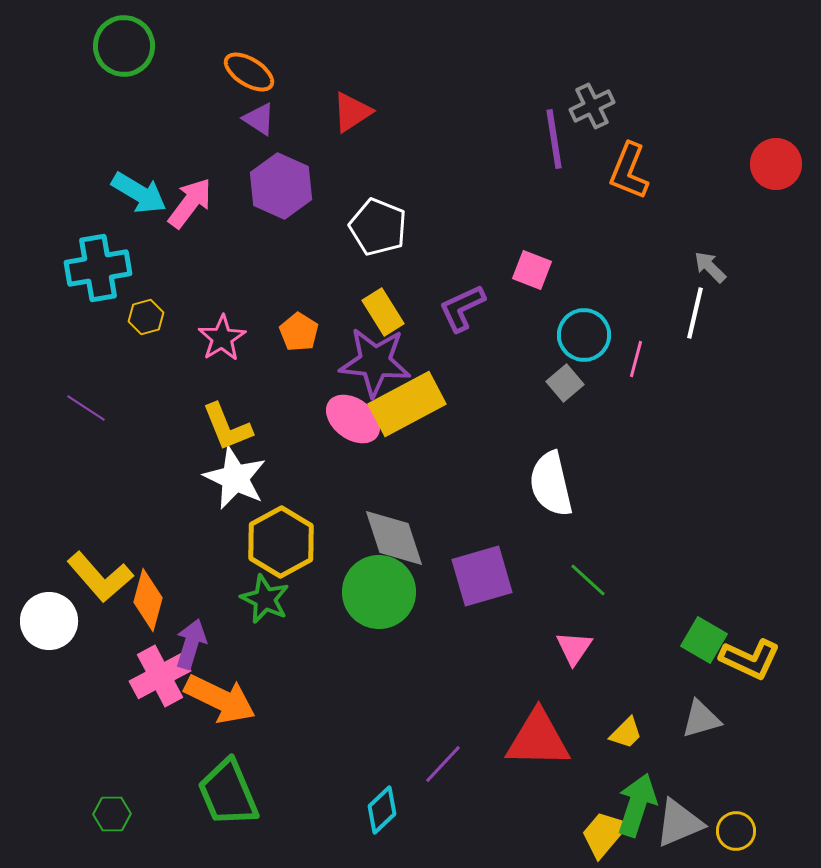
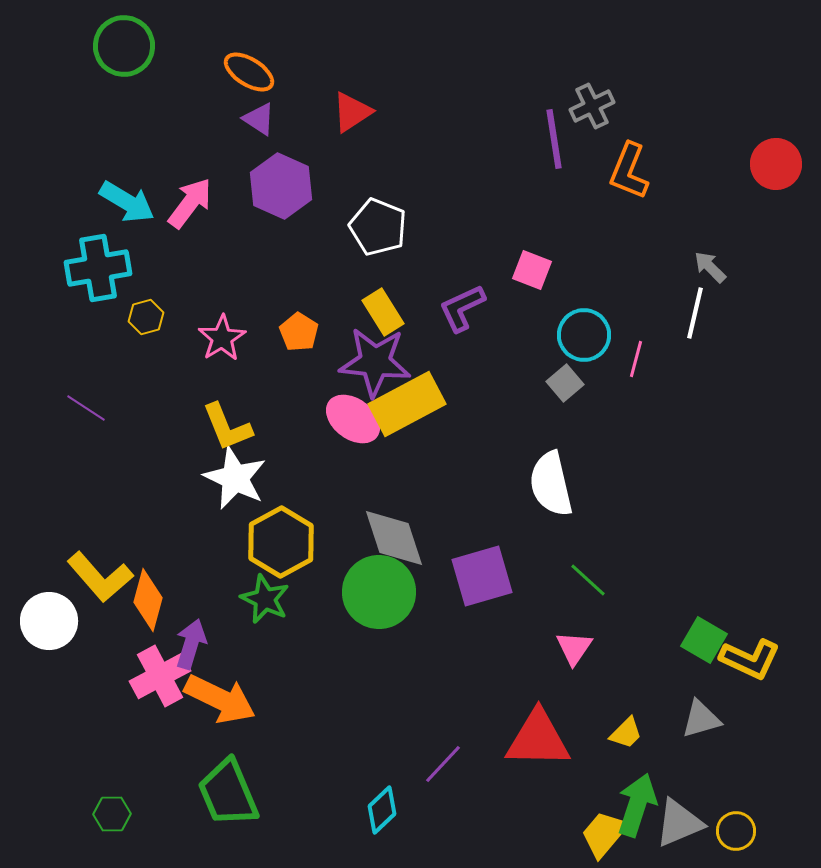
cyan arrow at (139, 193): moved 12 px left, 9 px down
